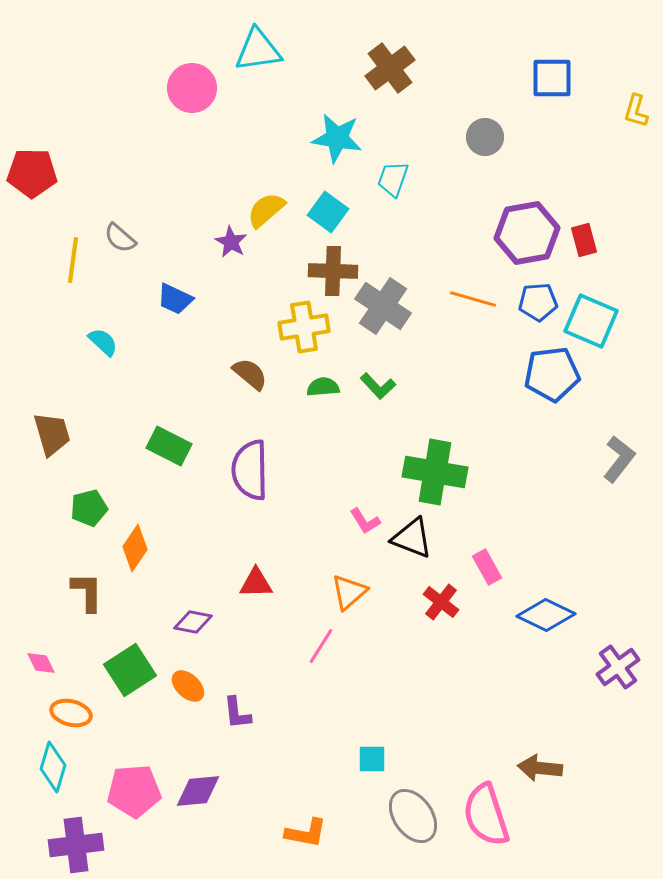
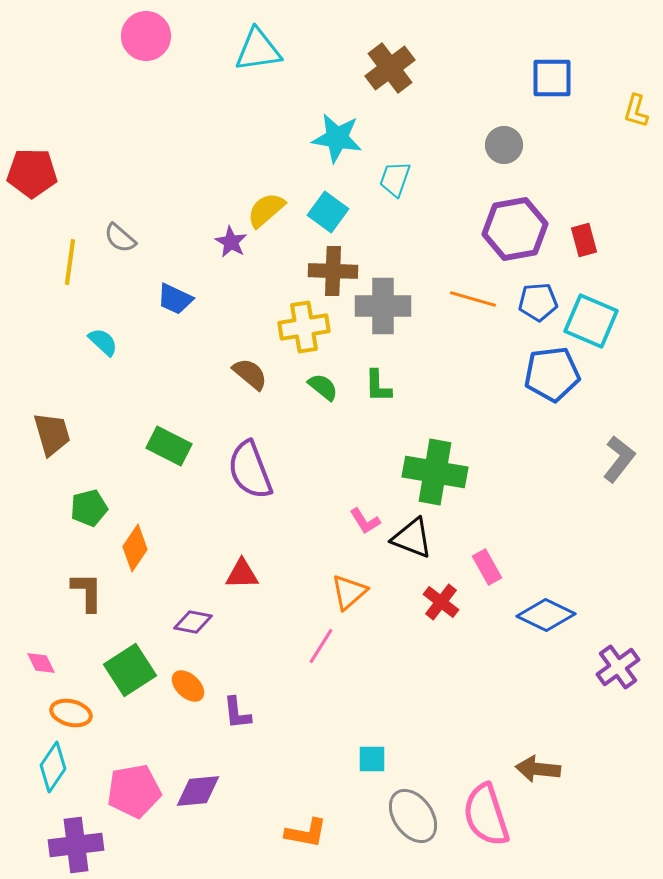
pink circle at (192, 88): moved 46 px left, 52 px up
gray circle at (485, 137): moved 19 px right, 8 px down
cyan trapezoid at (393, 179): moved 2 px right
purple hexagon at (527, 233): moved 12 px left, 4 px up
yellow line at (73, 260): moved 3 px left, 2 px down
gray cross at (383, 306): rotated 34 degrees counterclockwise
green L-shape at (378, 386): rotated 42 degrees clockwise
green semicircle at (323, 387): rotated 44 degrees clockwise
purple semicircle at (250, 470): rotated 20 degrees counterclockwise
red triangle at (256, 583): moved 14 px left, 9 px up
cyan diamond at (53, 767): rotated 18 degrees clockwise
brown arrow at (540, 768): moved 2 px left, 1 px down
pink pentagon at (134, 791): rotated 6 degrees counterclockwise
